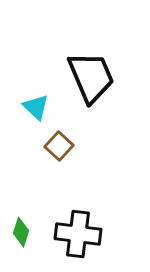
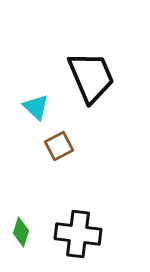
brown square: rotated 20 degrees clockwise
